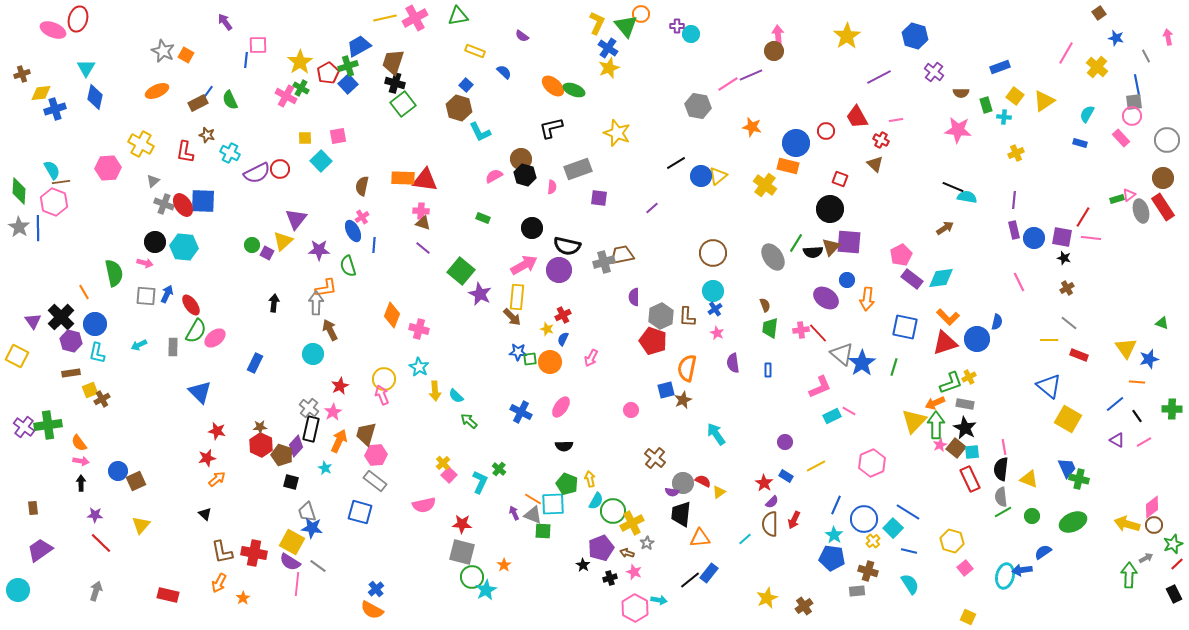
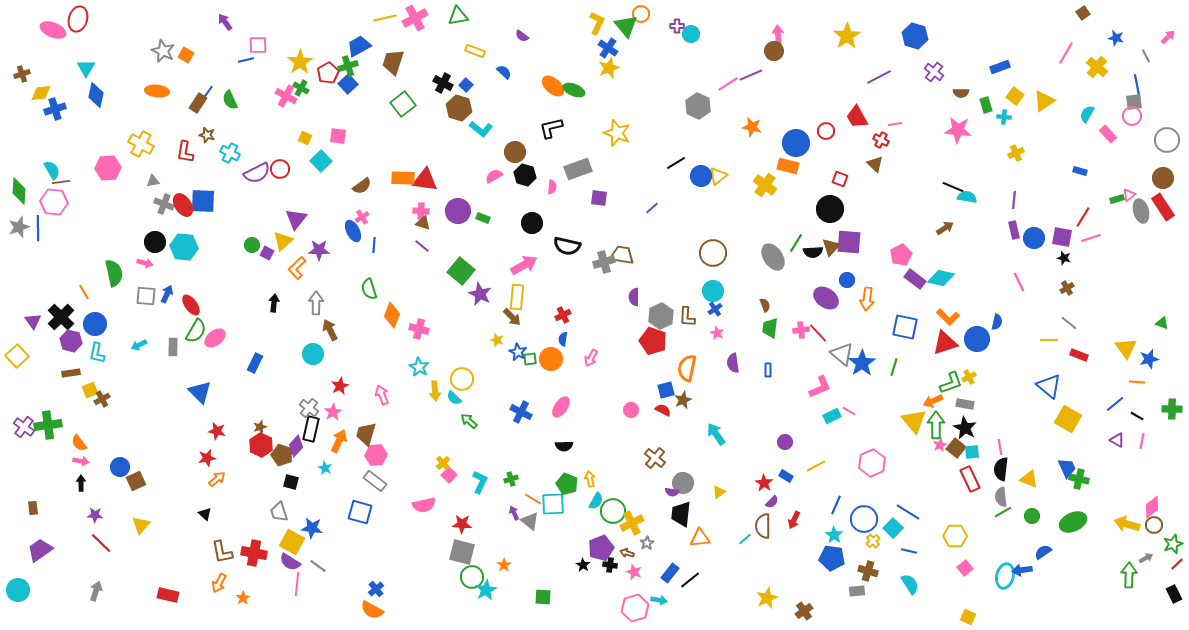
brown square at (1099, 13): moved 16 px left
pink arrow at (1168, 37): rotated 56 degrees clockwise
blue line at (246, 60): rotated 70 degrees clockwise
black cross at (395, 83): moved 48 px right; rotated 12 degrees clockwise
orange ellipse at (157, 91): rotated 30 degrees clockwise
blue diamond at (95, 97): moved 1 px right, 2 px up
brown rectangle at (198, 103): rotated 30 degrees counterclockwise
gray hexagon at (698, 106): rotated 15 degrees clockwise
pink line at (896, 120): moved 1 px left, 4 px down
cyan L-shape at (480, 132): moved 1 px right, 3 px up; rotated 25 degrees counterclockwise
pink square at (338, 136): rotated 18 degrees clockwise
yellow square at (305, 138): rotated 24 degrees clockwise
pink rectangle at (1121, 138): moved 13 px left, 4 px up
blue rectangle at (1080, 143): moved 28 px down
brown circle at (521, 159): moved 6 px left, 7 px up
gray triangle at (153, 181): rotated 32 degrees clockwise
brown semicircle at (362, 186): rotated 138 degrees counterclockwise
pink hexagon at (54, 202): rotated 16 degrees counterclockwise
gray star at (19, 227): rotated 20 degrees clockwise
black circle at (532, 228): moved 5 px up
pink line at (1091, 238): rotated 24 degrees counterclockwise
purple line at (423, 248): moved 1 px left, 2 px up
brown trapezoid at (622, 255): rotated 20 degrees clockwise
green semicircle at (348, 266): moved 21 px right, 23 px down
purple circle at (559, 270): moved 101 px left, 59 px up
cyan diamond at (941, 278): rotated 20 degrees clockwise
purple rectangle at (912, 279): moved 3 px right
orange L-shape at (326, 288): moved 29 px left, 20 px up; rotated 145 degrees clockwise
yellow star at (547, 329): moved 50 px left, 11 px down
blue semicircle at (563, 339): rotated 16 degrees counterclockwise
blue star at (518, 352): rotated 24 degrees clockwise
yellow square at (17, 356): rotated 20 degrees clockwise
orange circle at (550, 362): moved 1 px right, 3 px up
yellow circle at (384, 379): moved 78 px right
cyan semicircle at (456, 396): moved 2 px left, 2 px down
orange arrow at (935, 403): moved 2 px left, 2 px up
black line at (1137, 416): rotated 24 degrees counterclockwise
yellow triangle at (914, 421): rotated 24 degrees counterclockwise
brown star at (260, 427): rotated 16 degrees counterclockwise
pink line at (1144, 442): moved 2 px left, 1 px up; rotated 49 degrees counterclockwise
pink line at (1004, 447): moved 4 px left
green cross at (499, 469): moved 12 px right, 10 px down; rotated 32 degrees clockwise
blue circle at (118, 471): moved 2 px right, 4 px up
red semicircle at (703, 481): moved 40 px left, 71 px up
gray trapezoid at (307, 512): moved 28 px left
gray triangle at (533, 515): moved 3 px left, 6 px down; rotated 18 degrees clockwise
brown semicircle at (770, 524): moved 7 px left, 2 px down
green square at (543, 531): moved 66 px down
yellow hexagon at (952, 541): moved 3 px right, 5 px up; rotated 15 degrees counterclockwise
blue rectangle at (709, 573): moved 39 px left
black cross at (610, 578): moved 13 px up; rotated 24 degrees clockwise
brown cross at (804, 606): moved 5 px down
pink hexagon at (635, 608): rotated 16 degrees clockwise
